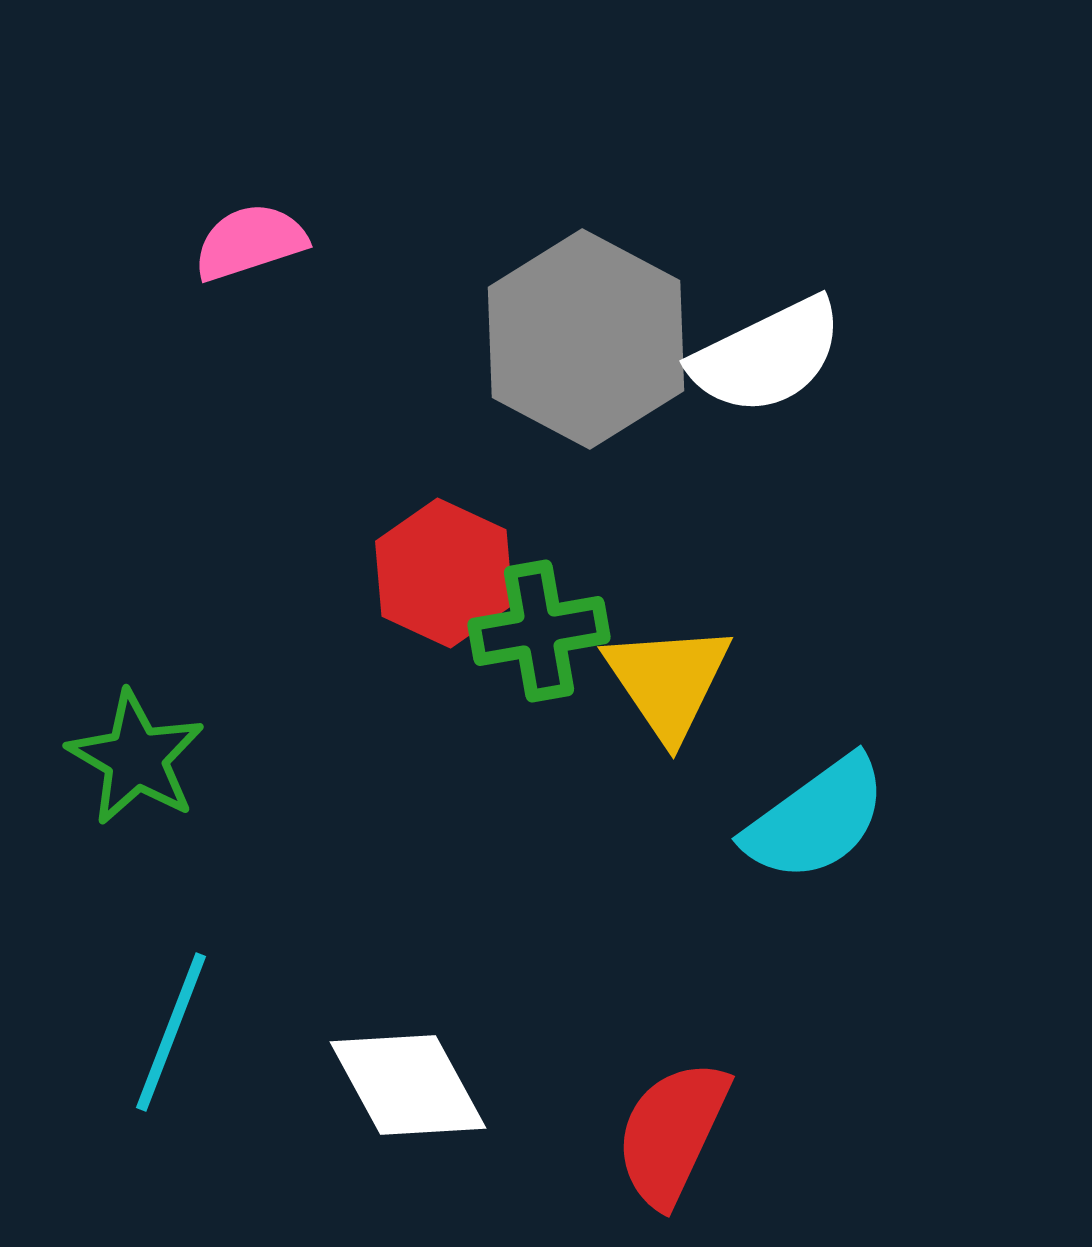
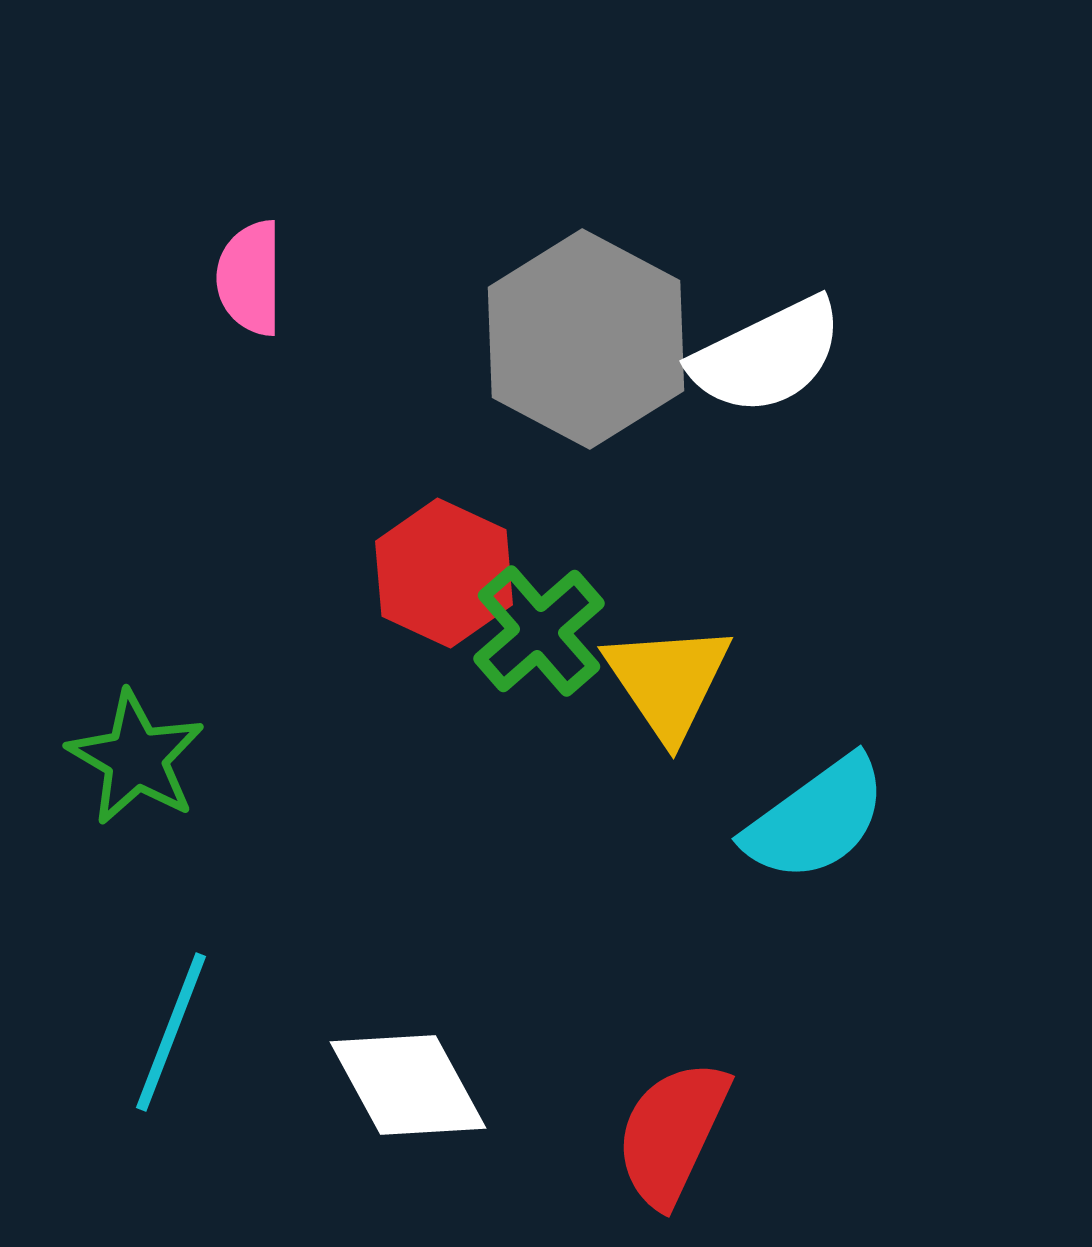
pink semicircle: moved 36 px down; rotated 72 degrees counterclockwise
green cross: rotated 31 degrees counterclockwise
